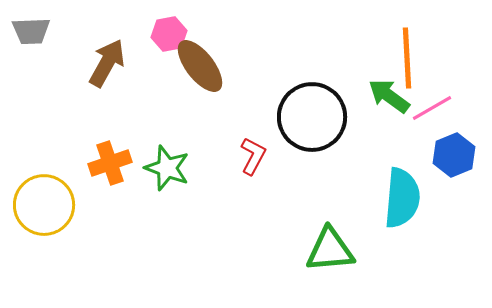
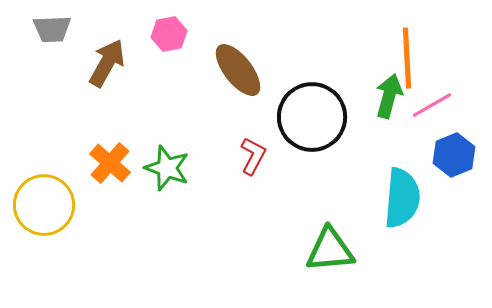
gray trapezoid: moved 21 px right, 2 px up
brown ellipse: moved 38 px right, 4 px down
green arrow: rotated 69 degrees clockwise
pink line: moved 3 px up
orange cross: rotated 30 degrees counterclockwise
